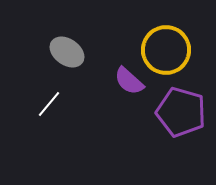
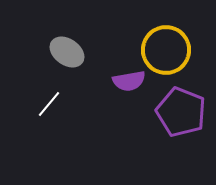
purple semicircle: rotated 52 degrees counterclockwise
purple pentagon: rotated 6 degrees clockwise
